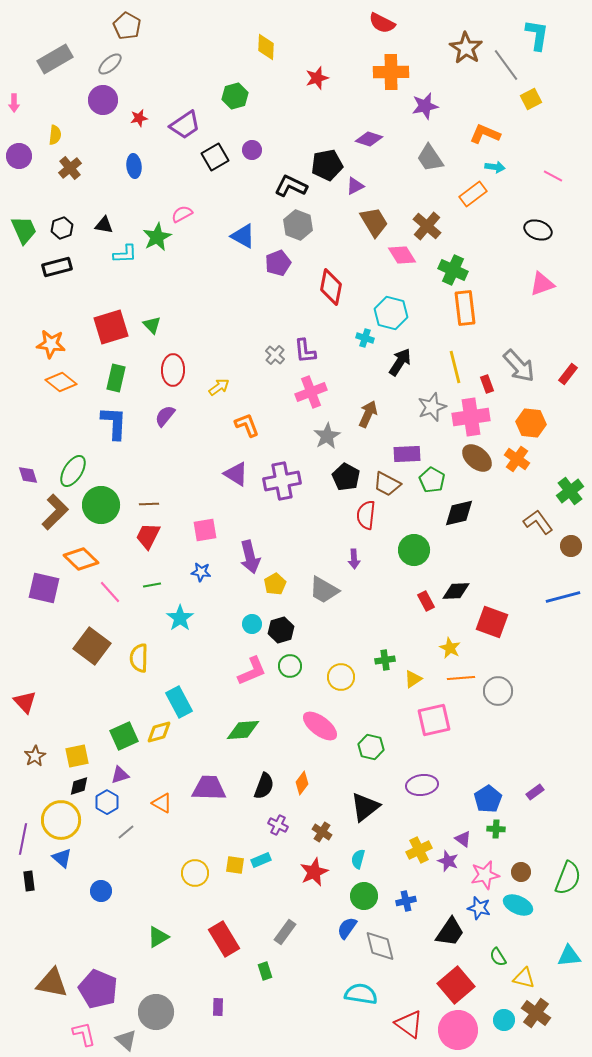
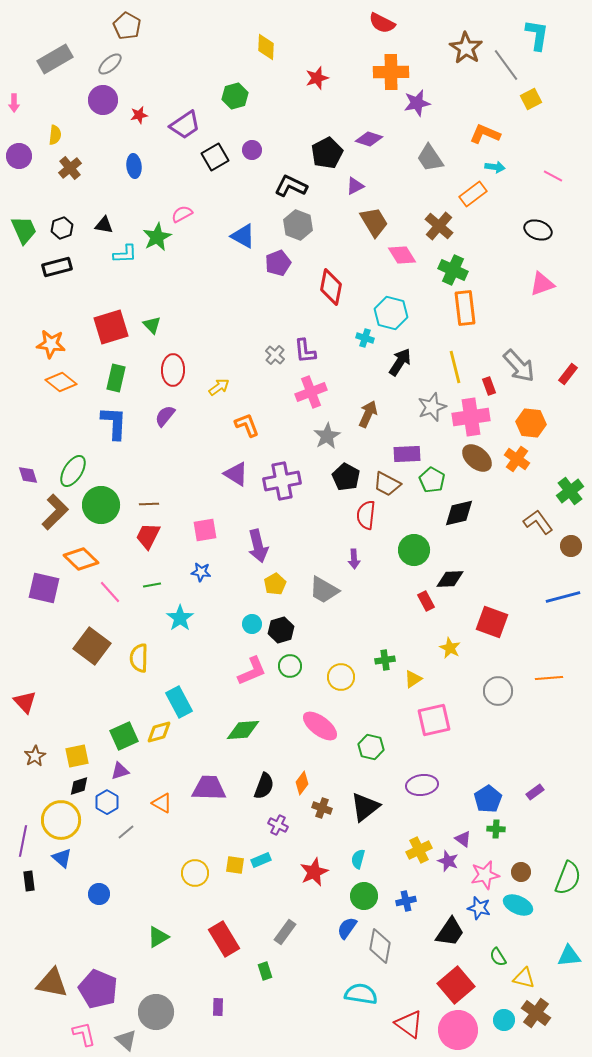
purple star at (425, 106): moved 8 px left, 3 px up
red star at (139, 118): moved 3 px up
black pentagon at (327, 165): moved 12 px up; rotated 16 degrees counterclockwise
brown cross at (427, 226): moved 12 px right
red rectangle at (487, 384): moved 2 px right, 2 px down
purple arrow at (250, 557): moved 8 px right, 11 px up
black diamond at (456, 591): moved 6 px left, 12 px up
orange line at (461, 678): moved 88 px right
purple triangle at (120, 775): moved 4 px up
brown cross at (322, 832): moved 24 px up; rotated 12 degrees counterclockwise
purple line at (23, 839): moved 2 px down
blue circle at (101, 891): moved 2 px left, 3 px down
gray diamond at (380, 946): rotated 24 degrees clockwise
